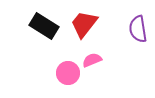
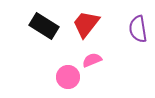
red trapezoid: moved 2 px right
pink circle: moved 4 px down
